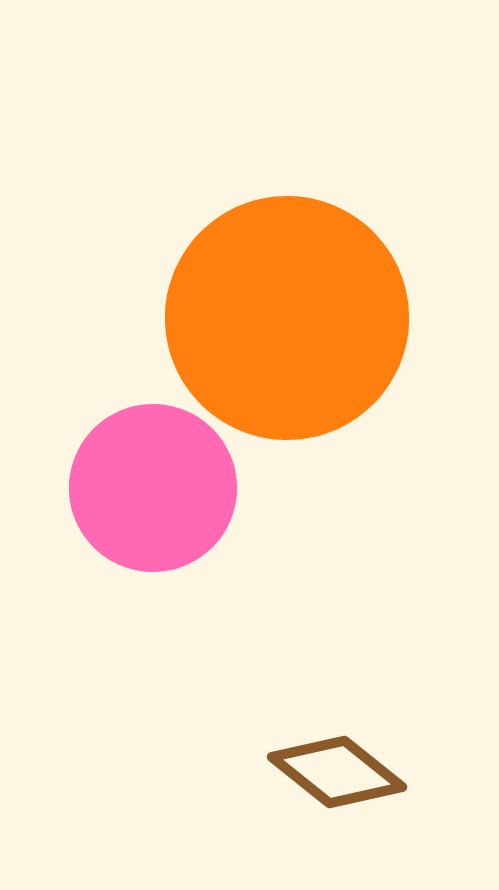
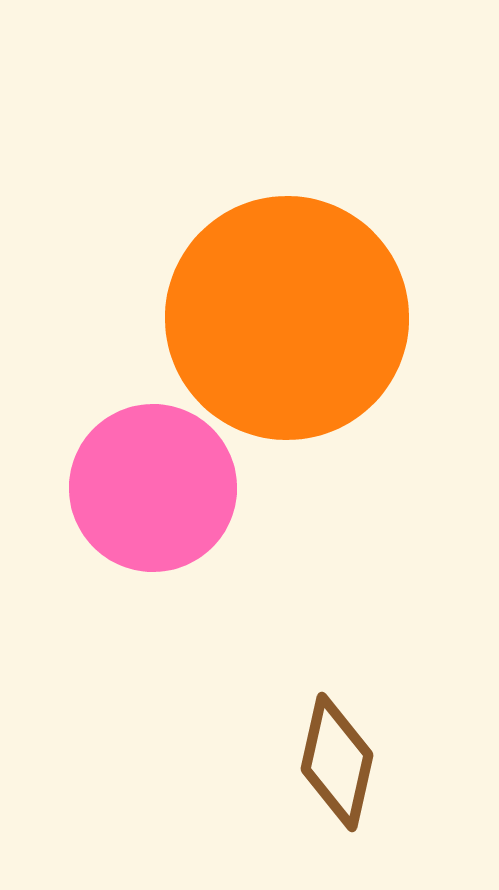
brown diamond: moved 10 px up; rotated 64 degrees clockwise
